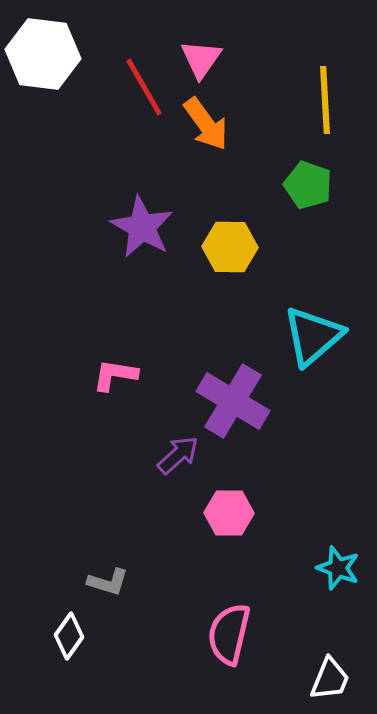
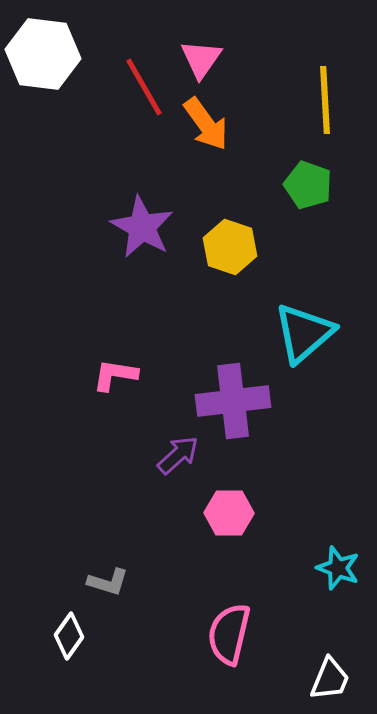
yellow hexagon: rotated 18 degrees clockwise
cyan triangle: moved 9 px left, 3 px up
purple cross: rotated 38 degrees counterclockwise
